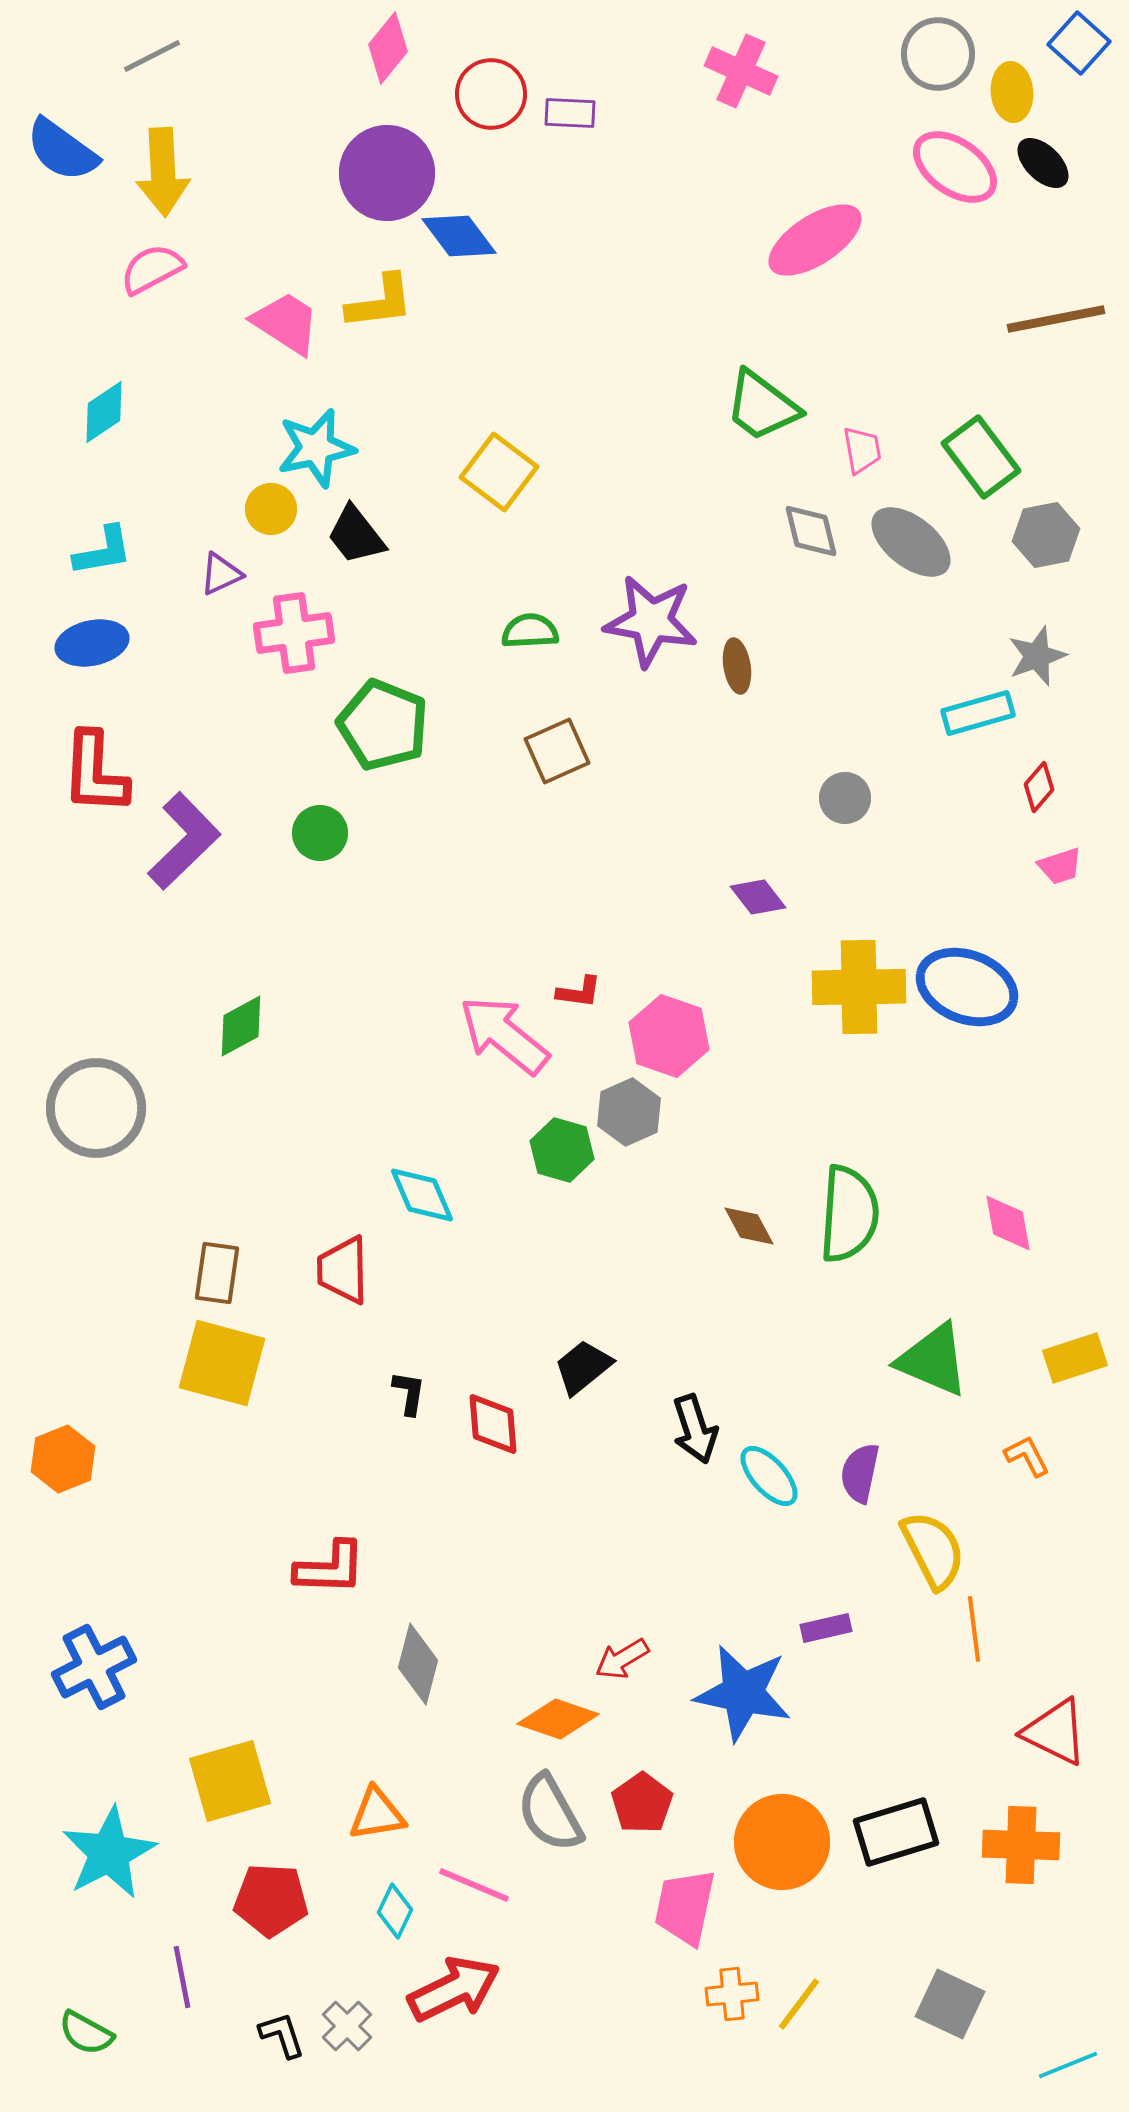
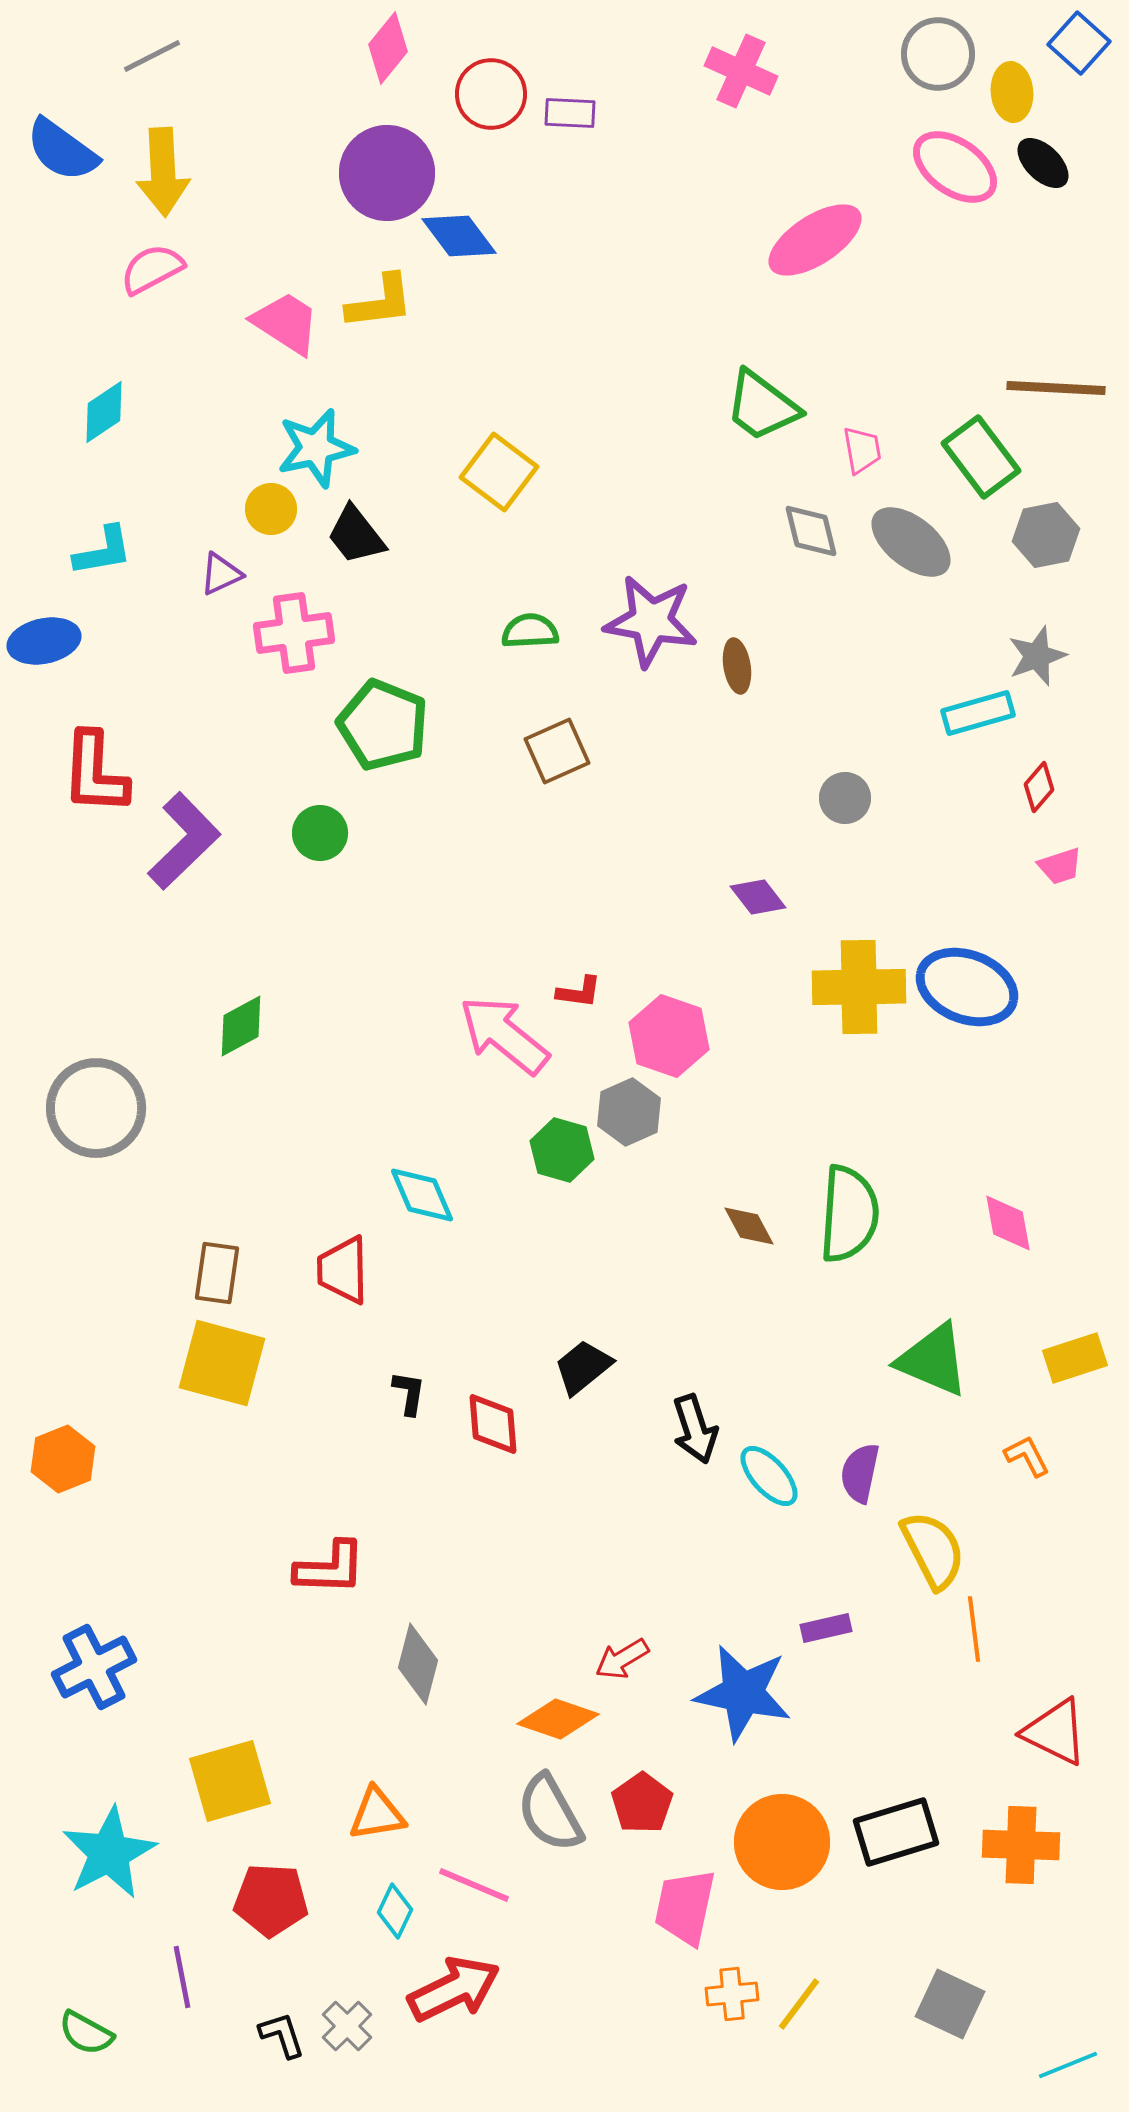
brown line at (1056, 319): moved 69 px down; rotated 14 degrees clockwise
blue ellipse at (92, 643): moved 48 px left, 2 px up
